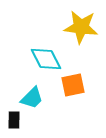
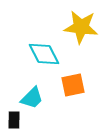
cyan diamond: moved 2 px left, 5 px up
